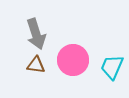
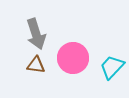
pink circle: moved 2 px up
cyan trapezoid: rotated 20 degrees clockwise
